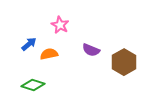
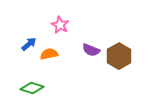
brown hexagon: moved 5 px left, 6 px up
green diamond: moved 1 px left, 3 px down
